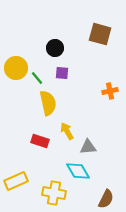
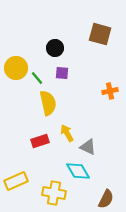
yellow arrow: moved 2 px down
red rectangle: rotated 36 degrees counterclockwise
gray triangle: rotated 30 degrees clockwise
